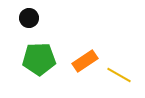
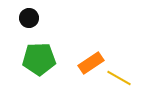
orange rectangle: moved 6 px right, 2 px down
yellow line: moved 3 px down
